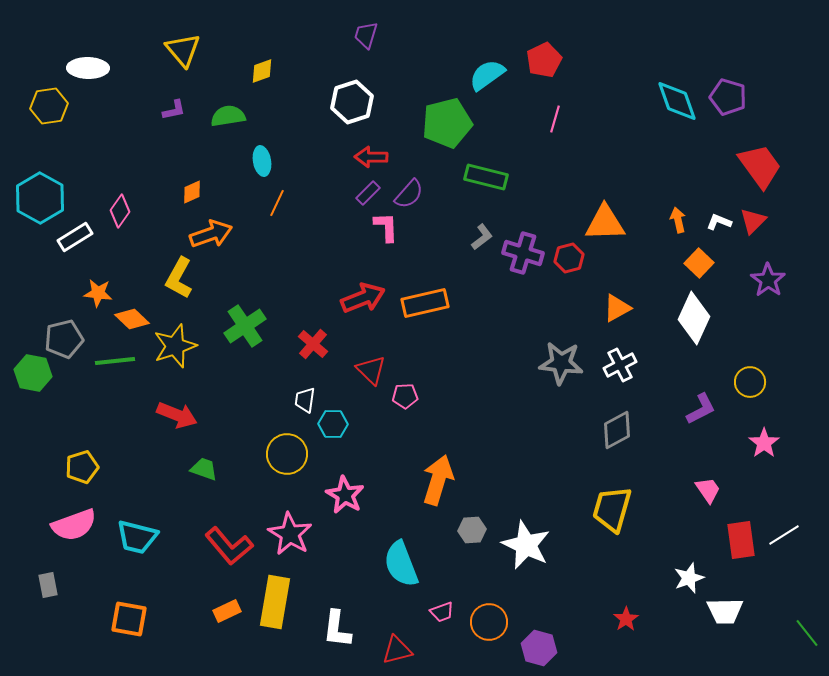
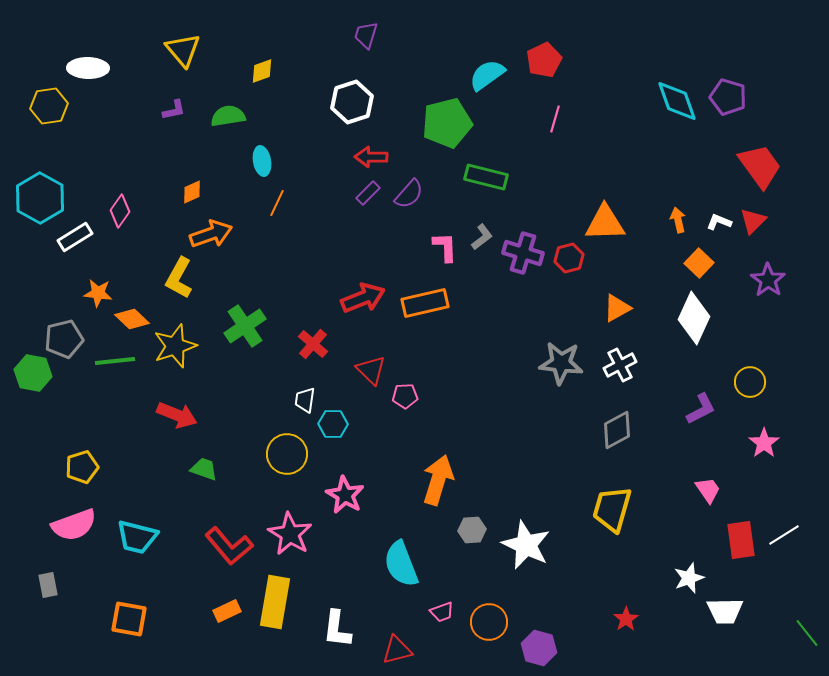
pink L-shape at (386, 227): moved 59 px right, 20 px down
